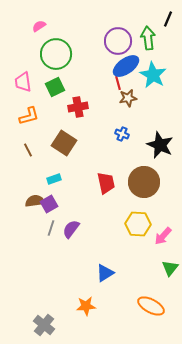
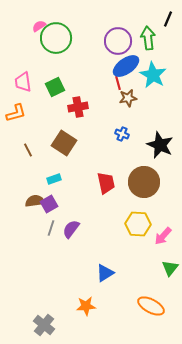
green circle: moved 16 px up
orange L-shape: moved 13 px left, 3 px up
